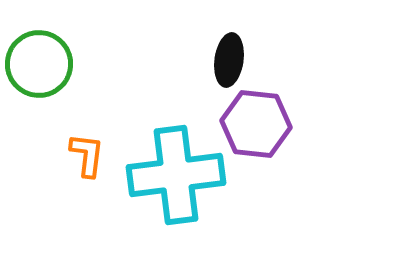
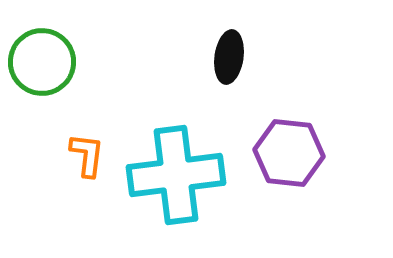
black ellipse: moved 3 px up
green circle: moved 3 px right, 2 px up
purple hexagon: moved 33 px right, 29 px down
